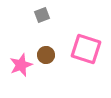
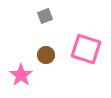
gray square: moved 3 px right, 1 px down
pink star: moved 10 px down; rotated 15 degrees counterclockwise
